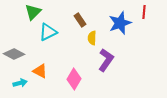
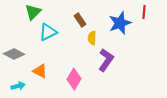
cyan arrow: moved 2 px left, 3 px down
